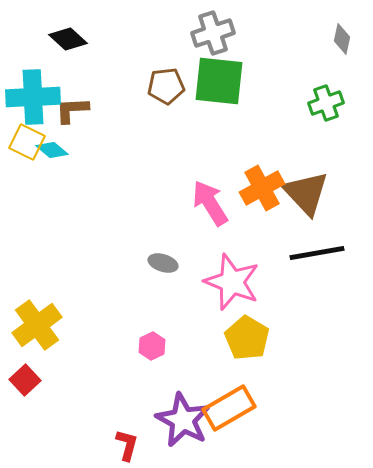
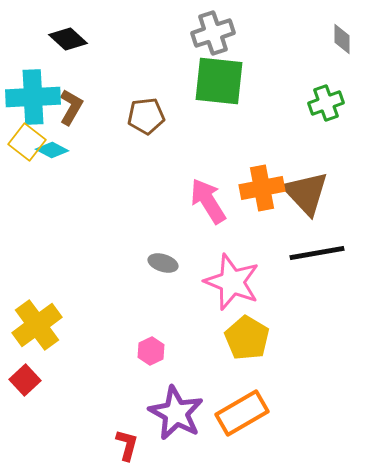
gray diamond: rotated 12 degrees counterclockwise
brown pentagon: moved 20 px left, 30 px down
brown L-shape: moved 1 px left, 3 px up; rotated 123 degrees clockwise
yellow square: rotated 12 degrees clockwise
cyan diamond: rotated 12 degrees counterclockwise
orange cross: rotated 18 degrees clockwise
pink arrow: moved 2 px left, 2 px up
pink hexagon: moved 1 px left, 5 px down
orange rectangle: moved 13 px right, 5 px down
purple star: moved 7 px left, 7 px up
